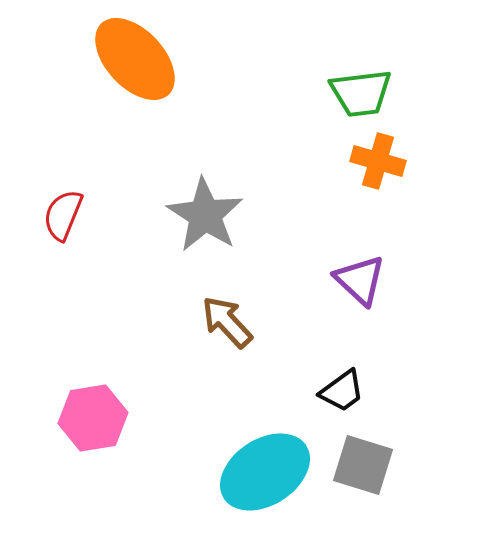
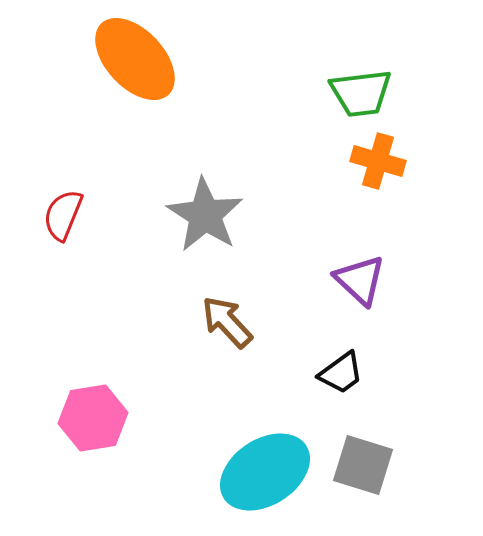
black trapezoid: moved 1 px left, 18 px up
